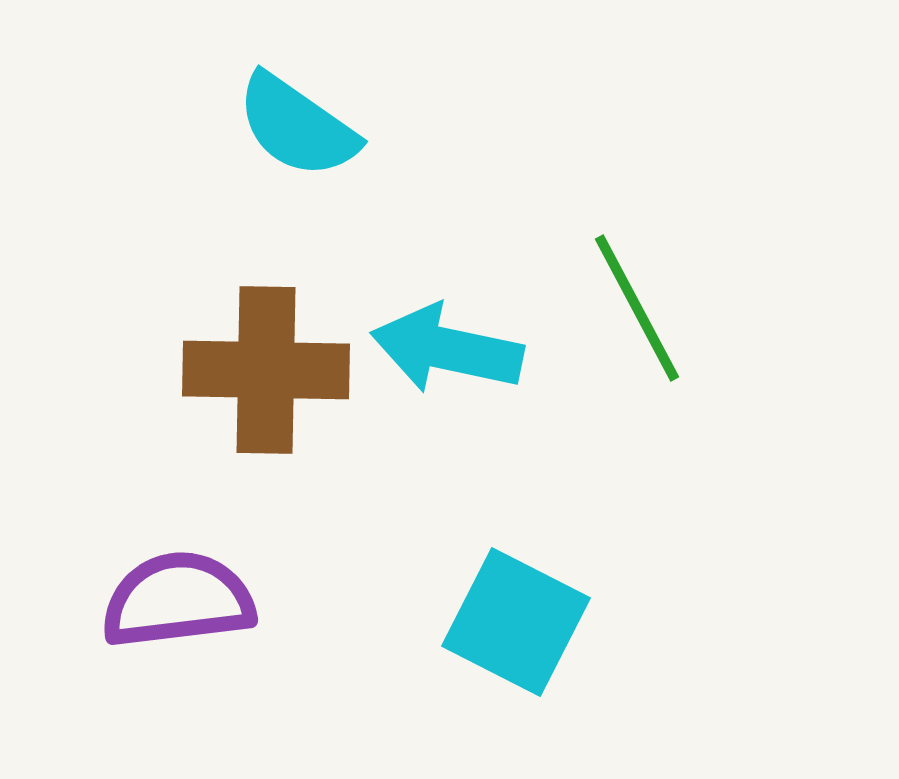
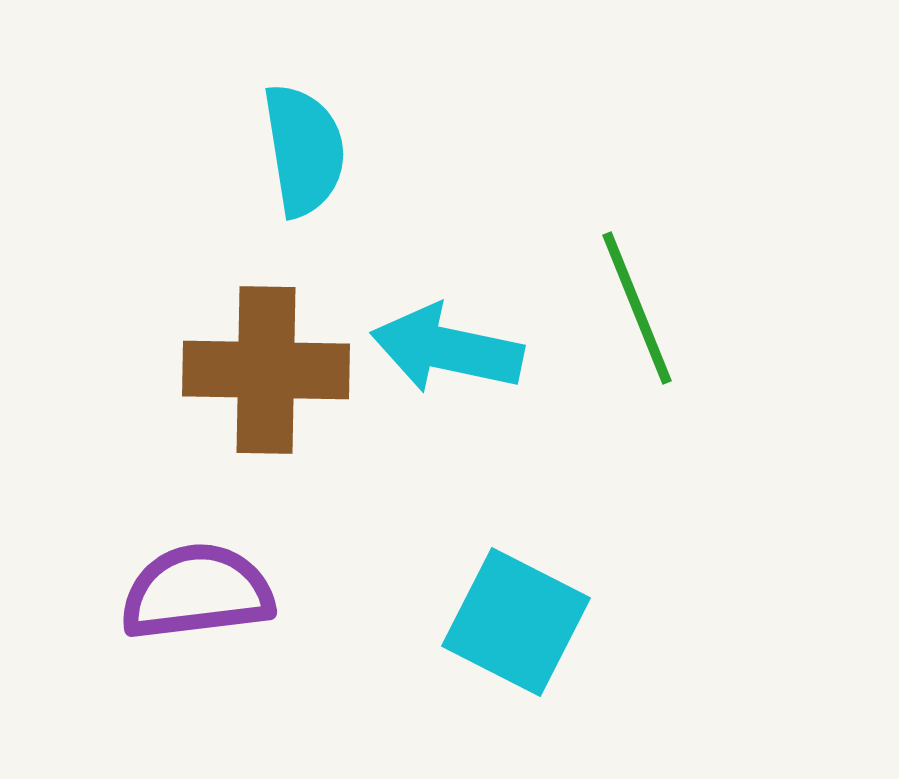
cyan semicircle: moved 7 px right, 24 px down; rotated 134 degrees counterclockwise
green line: rotated 6 degrees clockwise
purple semicircle: moved 19 px right, 8 px up
